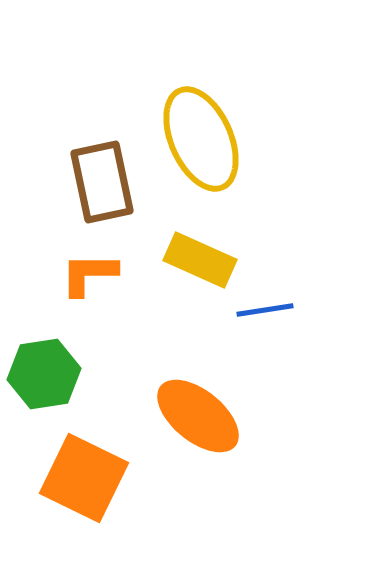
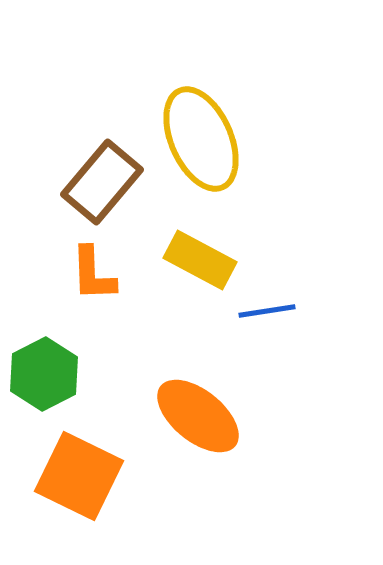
brown rectangle: rotated 52 degrees clockwise
yellow rectangle: rotated 4 degrees clockwise
orange L-shape: moved 4 px right; rotated 92 degrees counterclockwise
blue line: moved 2 px right, 1 px down
green hexagon: rotated 18 degrees counterclockwise
orange square: moved 5 px left, 2 px up
